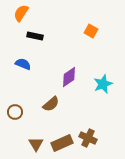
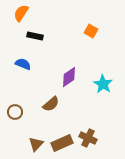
cyan star: rotated 18 degrees counterclockwise
brown triangle: rotated 14 degrees clockwise
